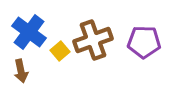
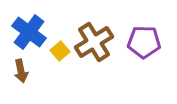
brown cross: moved 1 px right, 2 px down; rotated 12 degrees counterclockwise
